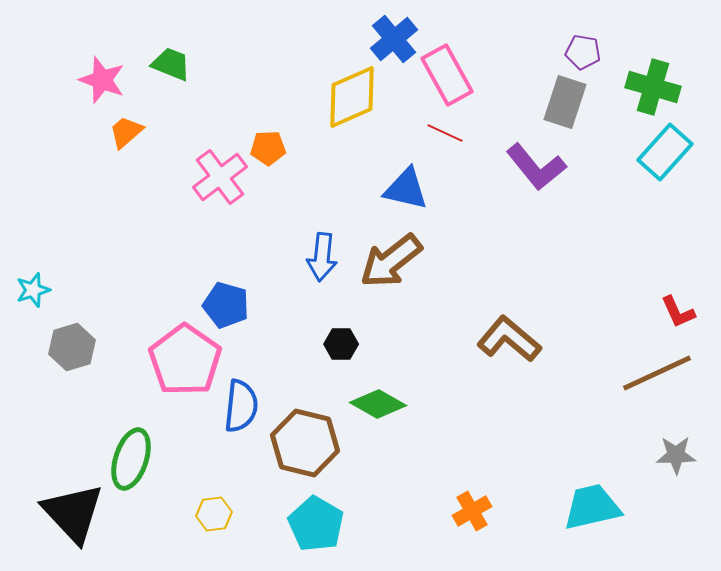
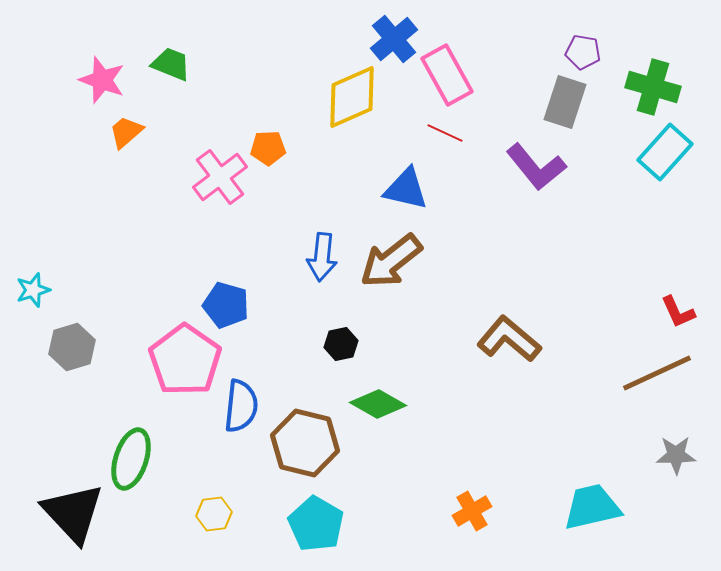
black hexagon: rotated 12 degrees counterclockwise
